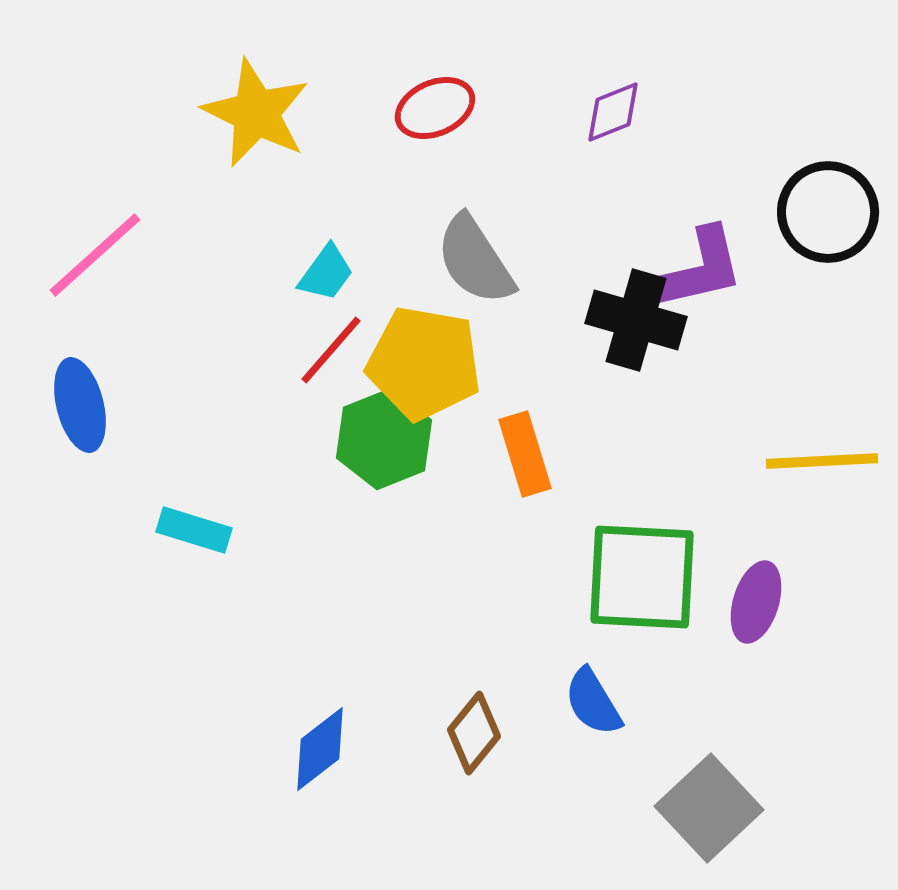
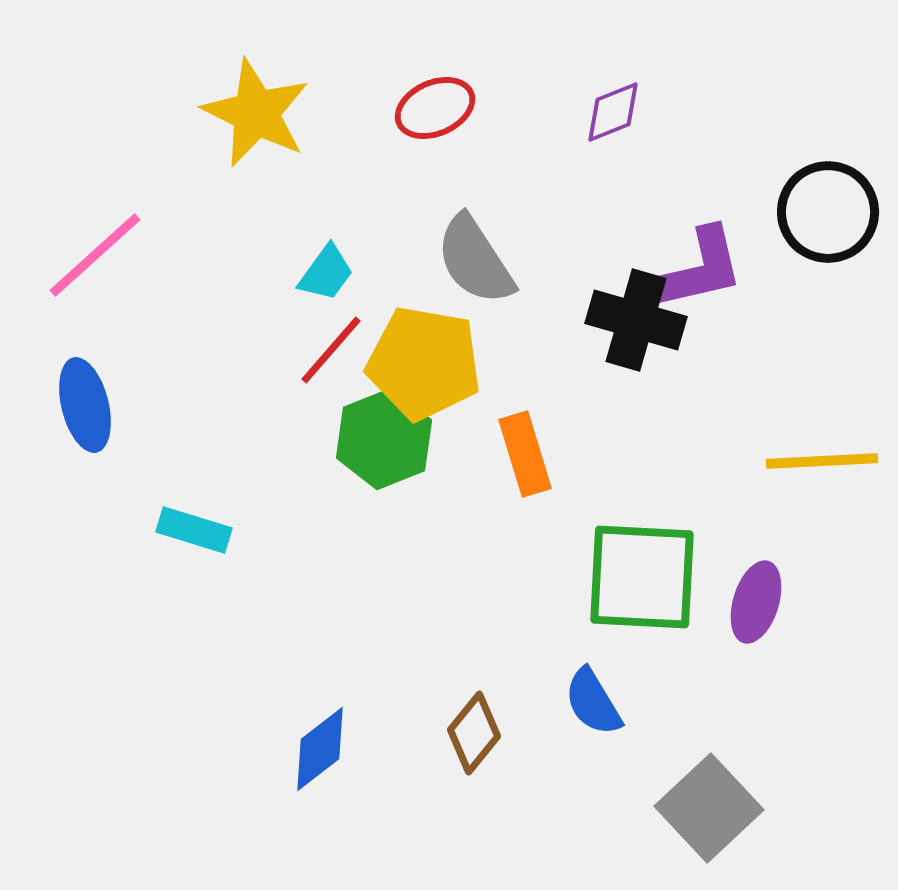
blue ellipse: moved 5 px right
